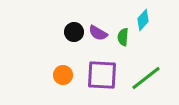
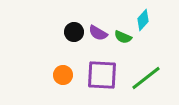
green semicircle: rotated 72 degrees counterclockwise
